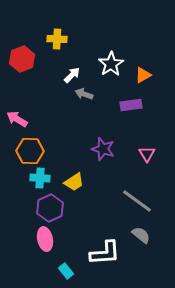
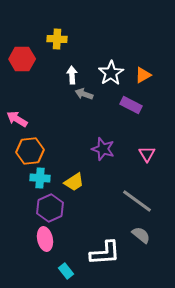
red hexagon: rotated 20 degrees clockwise
white star: moved 9 px down
white arrow: rotated 48 degrees counterclockwise
purple rectangle: rotated 35 degrees clockwise
orange hexagon: rotated 8 degrees counterclockwise
